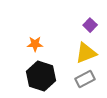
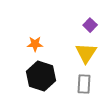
yellow triangle: rotated 35 degrees counterclockwise
gray rectangle: moved 1 px left, 5 px down; rotated 60 degrees counterclockwise
